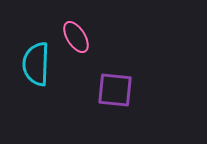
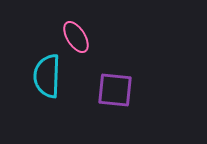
cyan semicircle: moved 11 px right, 12 px down
